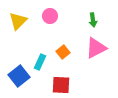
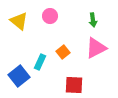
yellow triangle: moved 1 px right; rotated 36 degrees counterclockwise
red square: moved 13 px right
